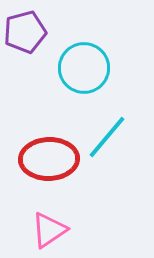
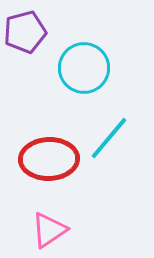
cyan line: moved 2 px right, 1 px down
